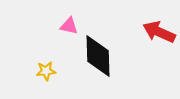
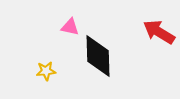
pink triangle: moved 1 px right, 1 px down
red arrow: rotated 8 degrees clockwise
